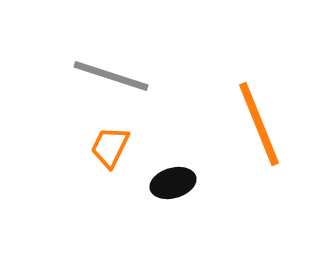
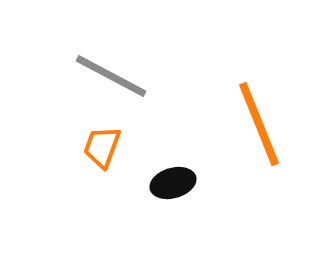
gray line: rotated 10 degrees clockwise
orange trapezoid: moved 8 px left; rotated 6 degrees counterclockwise
